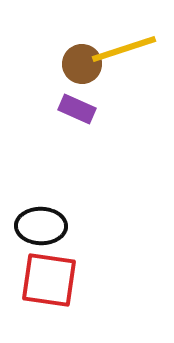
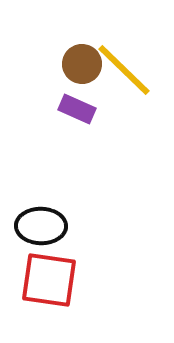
yellow line: moved 21 px down; rotated 62 degrees clockwise
